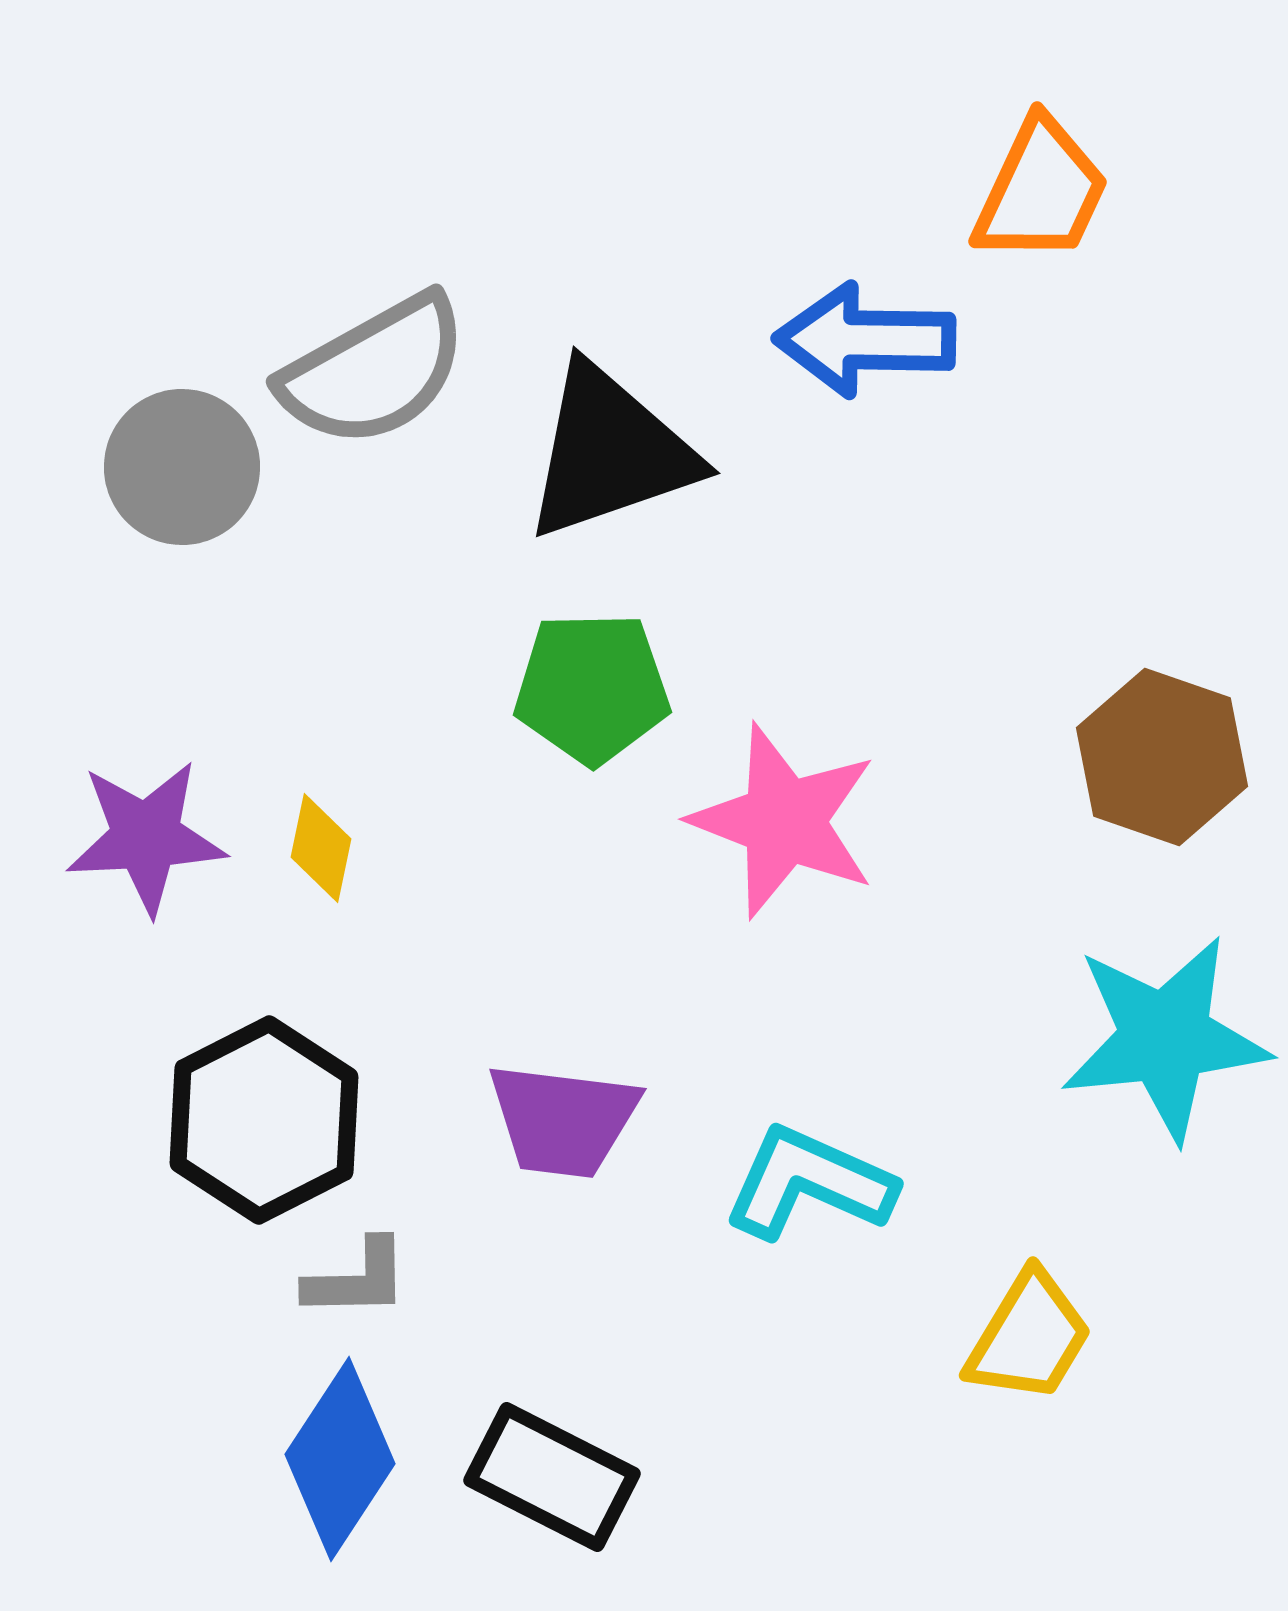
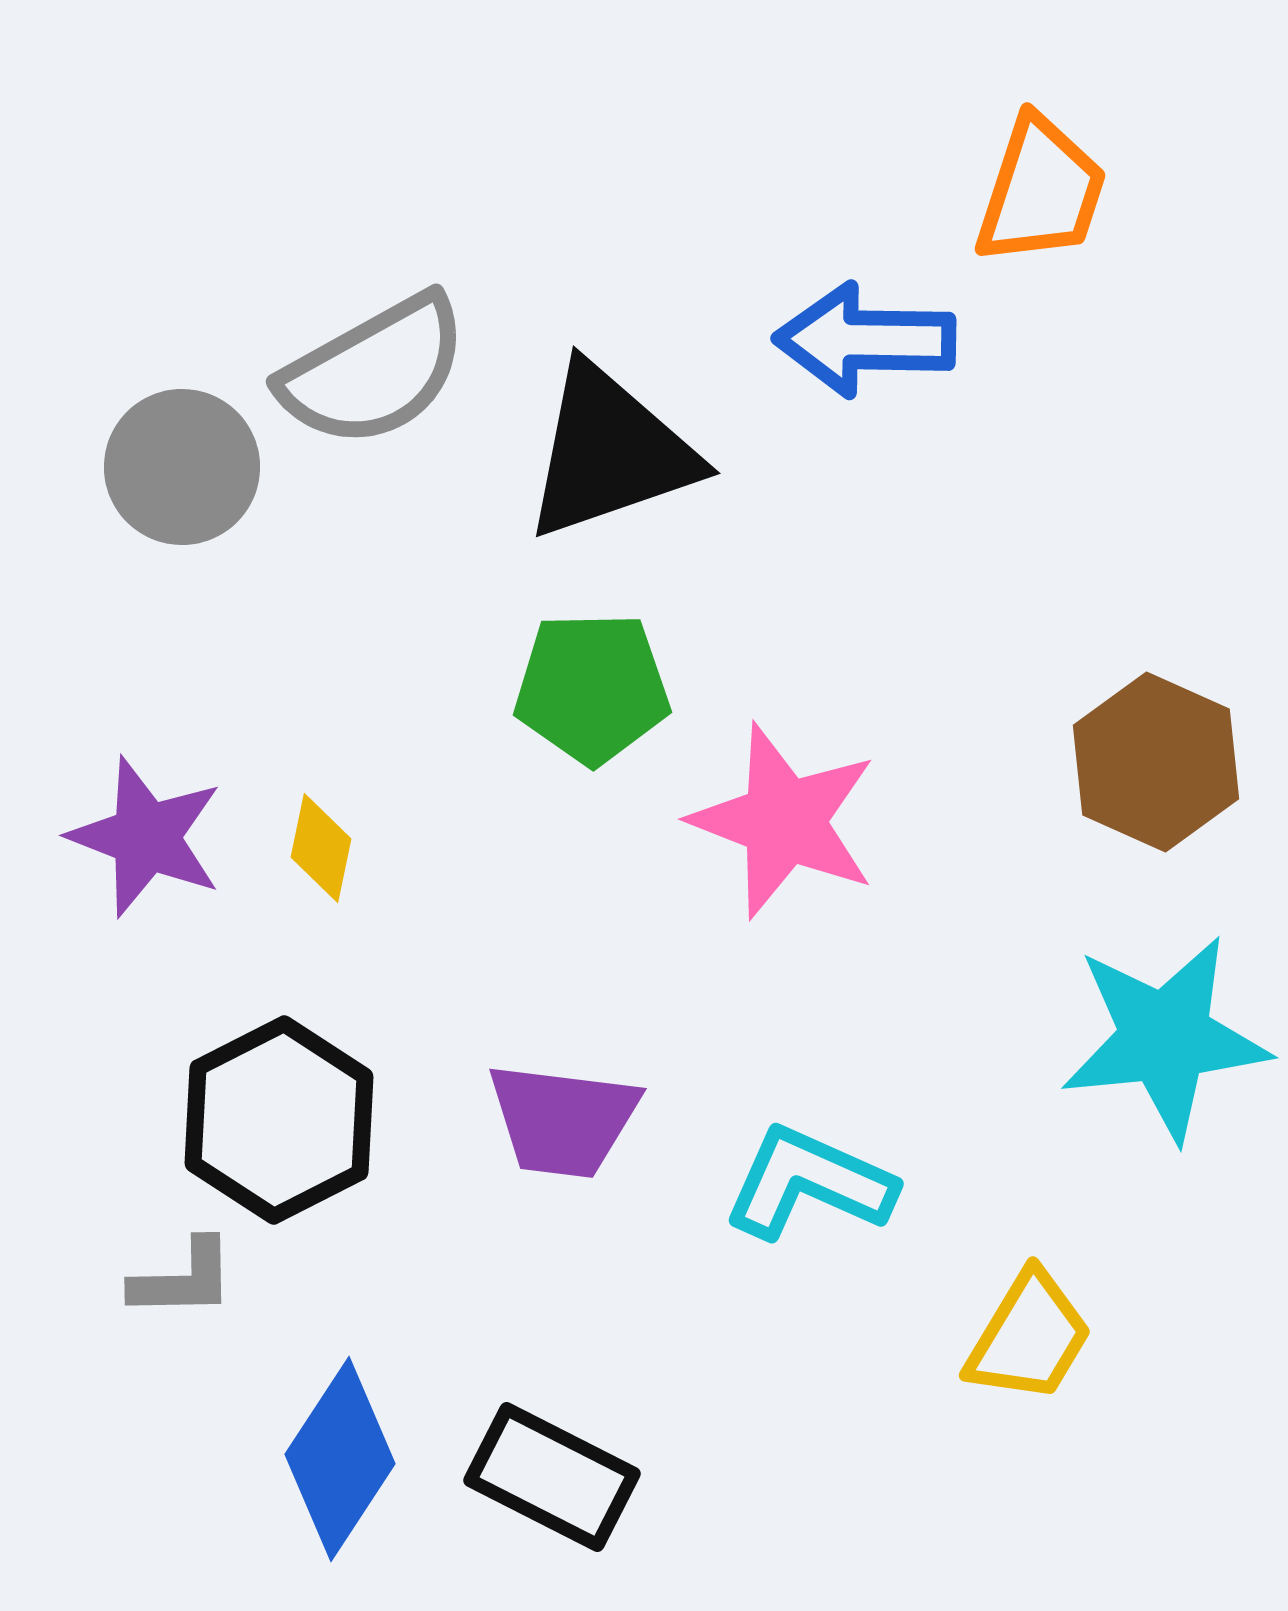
orange trapezoid: rotated 7 degrees counterclockwise
brown hexagon: moved 6 px left, 5 px down; rotated 5 degrees clockwise
purple star: rotated 24 degrees clockwise
black hexagon: moved 15 px right
gray L-shape: moved 174 px left
